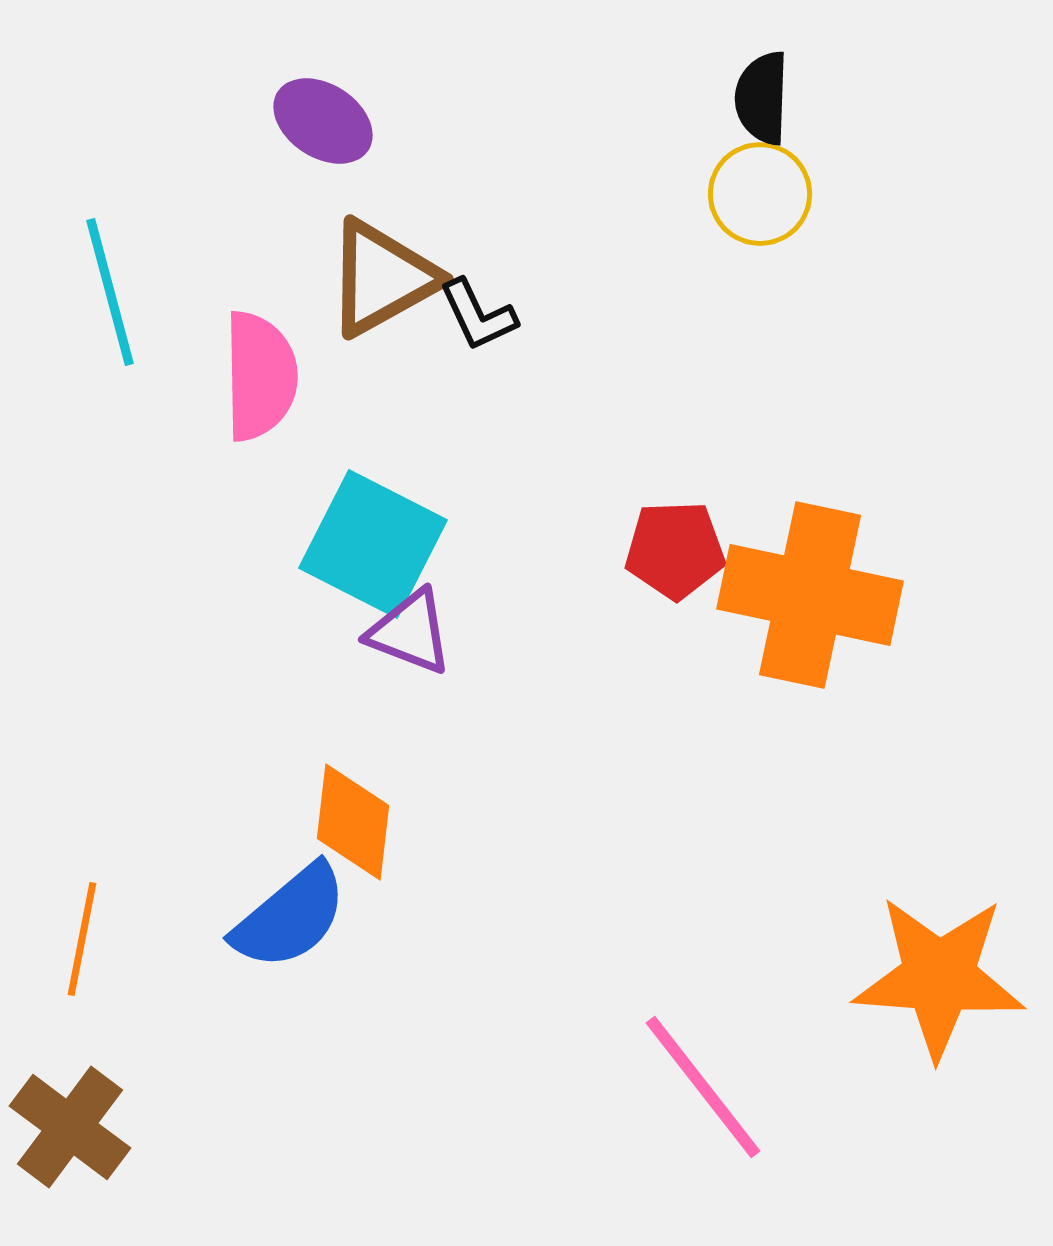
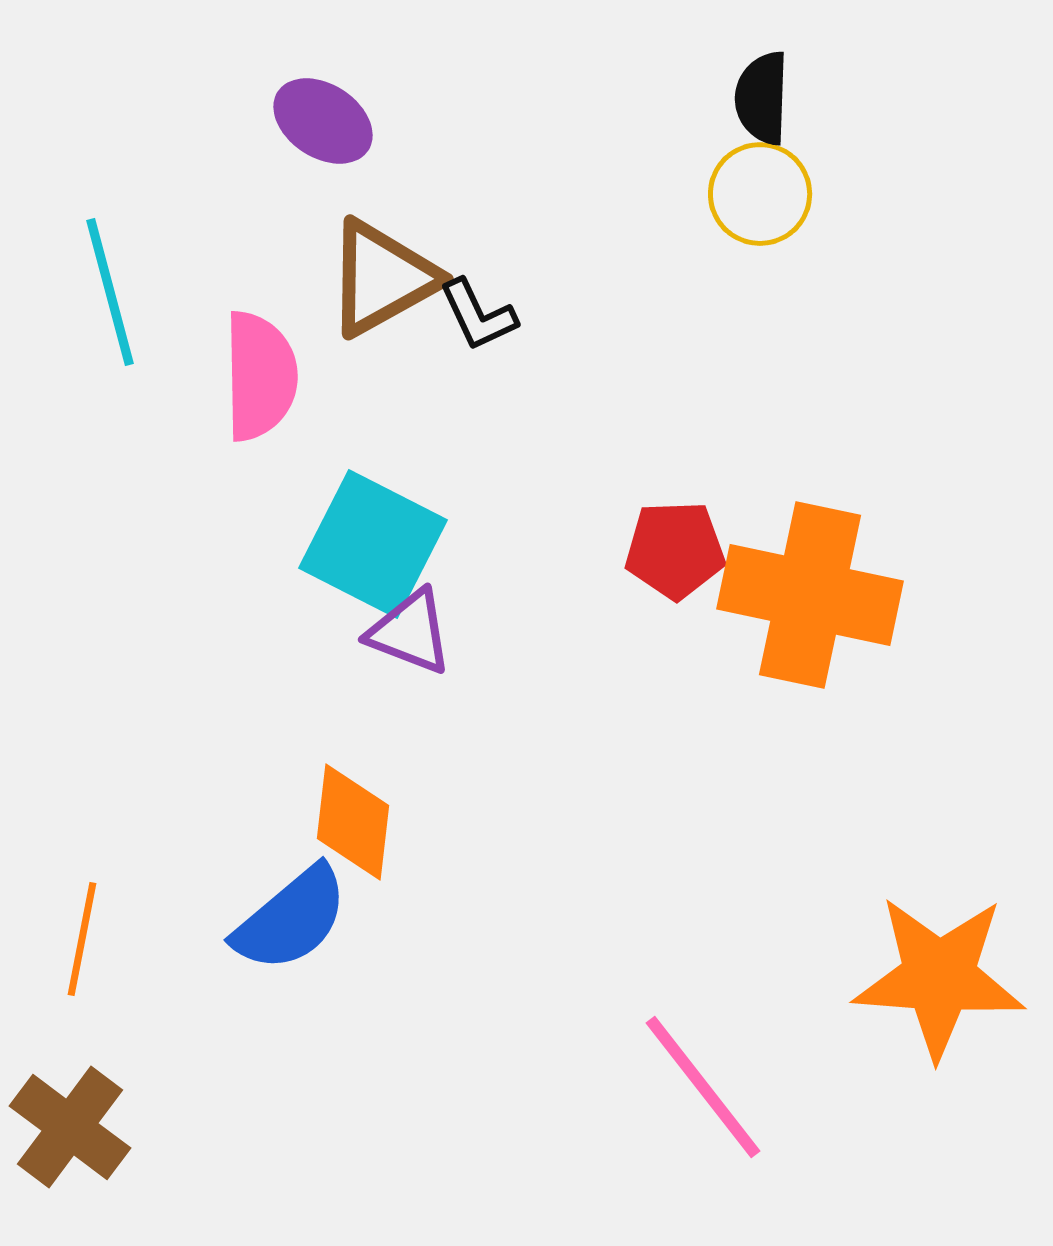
blue semicircle: moved 1 px right, 2 px down
